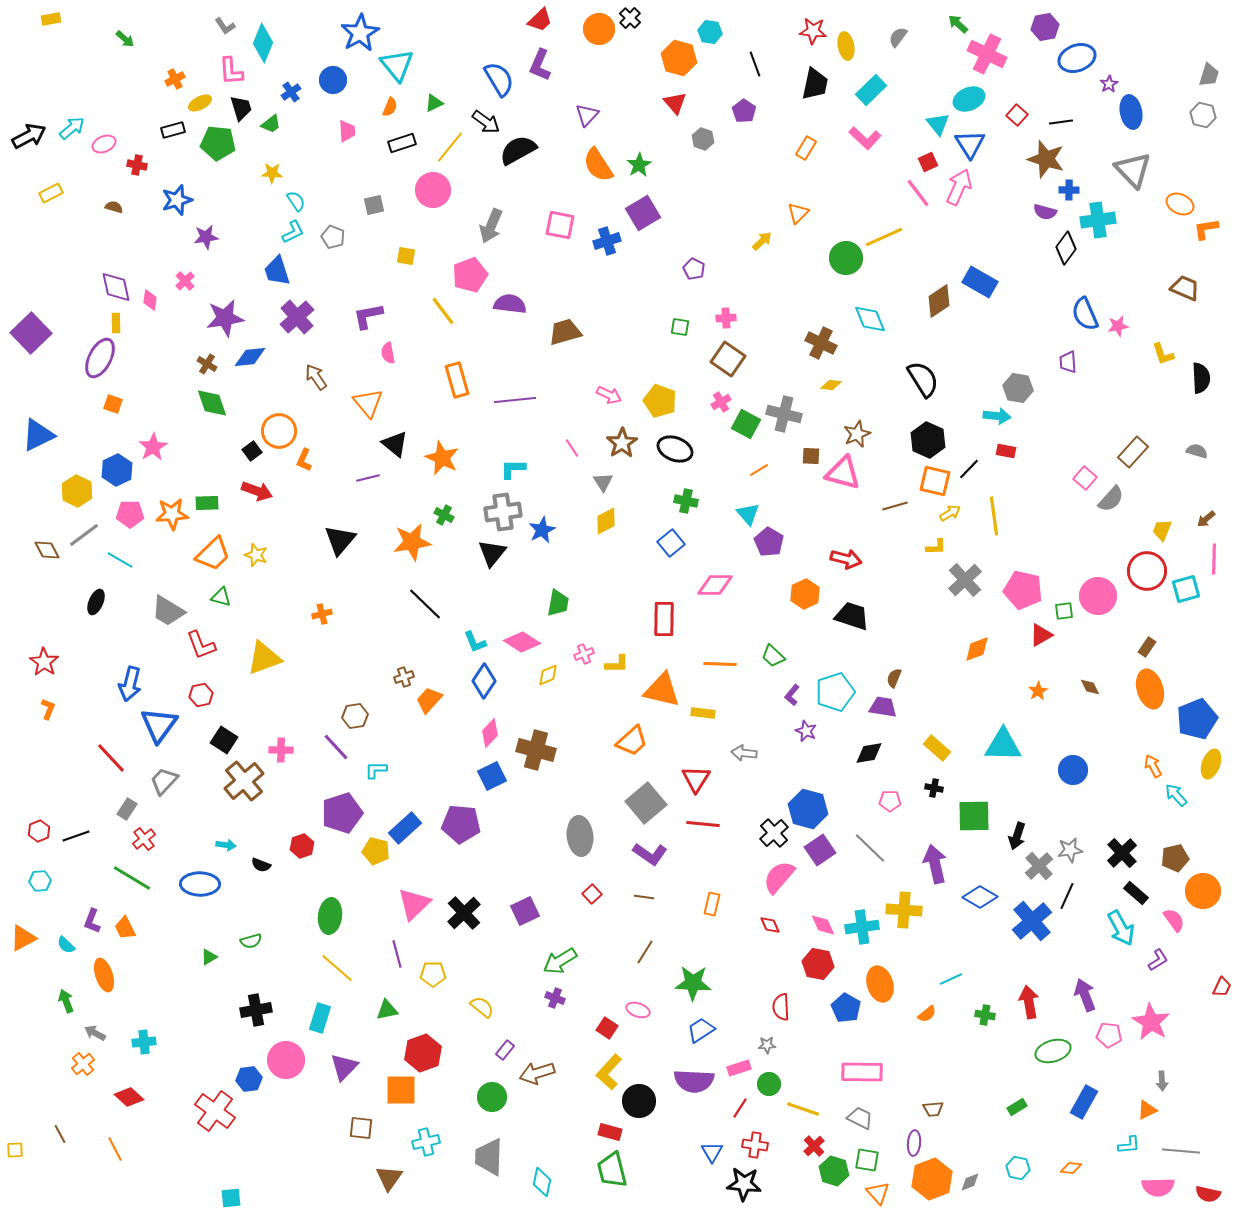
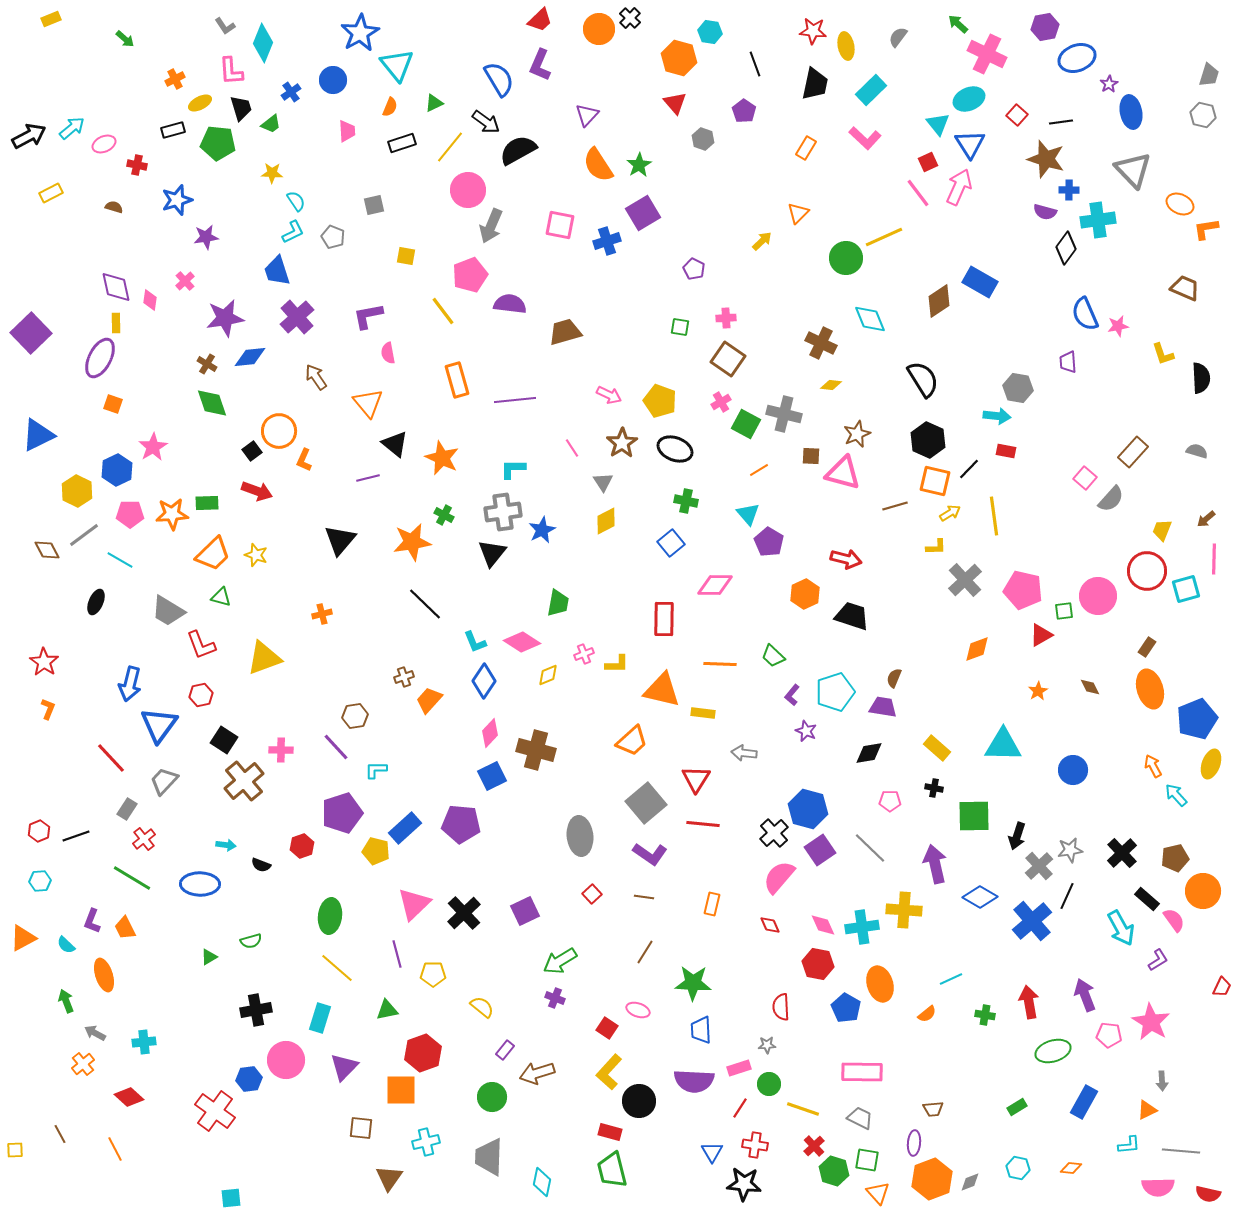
yellow rectangle at (51, 19): rotated 12 degrees counterclockwise
pink circle at (433, 190): moved 35 px right
black rectangle at (1136, 893): moved 11 px right, 6 px down
blue trapezoid at (701, 1030): rotated 60 degrees counterclockwise
